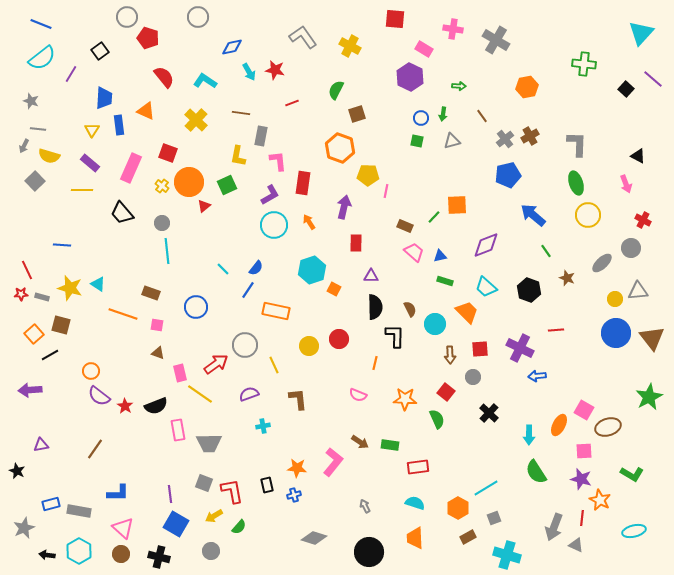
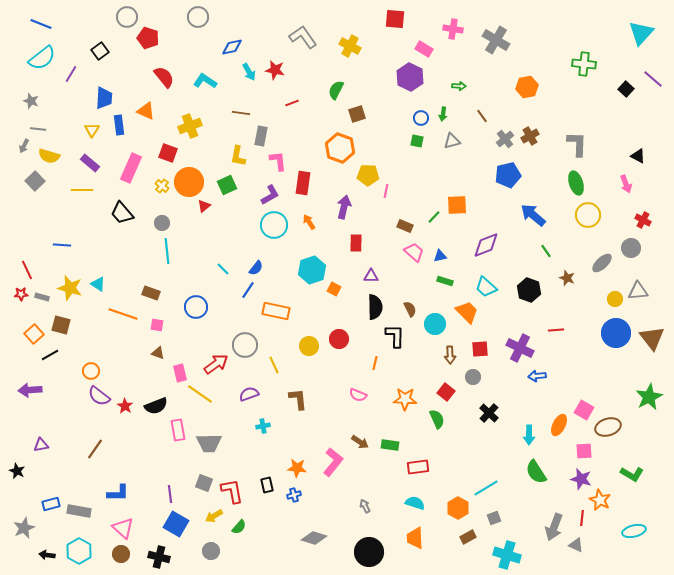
yellow cross at (196, 120): moved 6 px left, 6 px down; rotated 25 degrees clockwise
